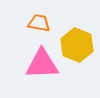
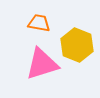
pink triangle: rotated 15 degrees counterclockwise
